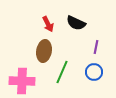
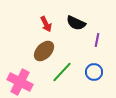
red arrow: moved 2 px left
purple line: moved 1 px right, 7 px up
brown ellipse: rotated 35 degrees clockwise
green line: rotated 20 degrees clockwise
pink cross: moved 2 px left, 1 px down; rotated 25 degrees clockwise
